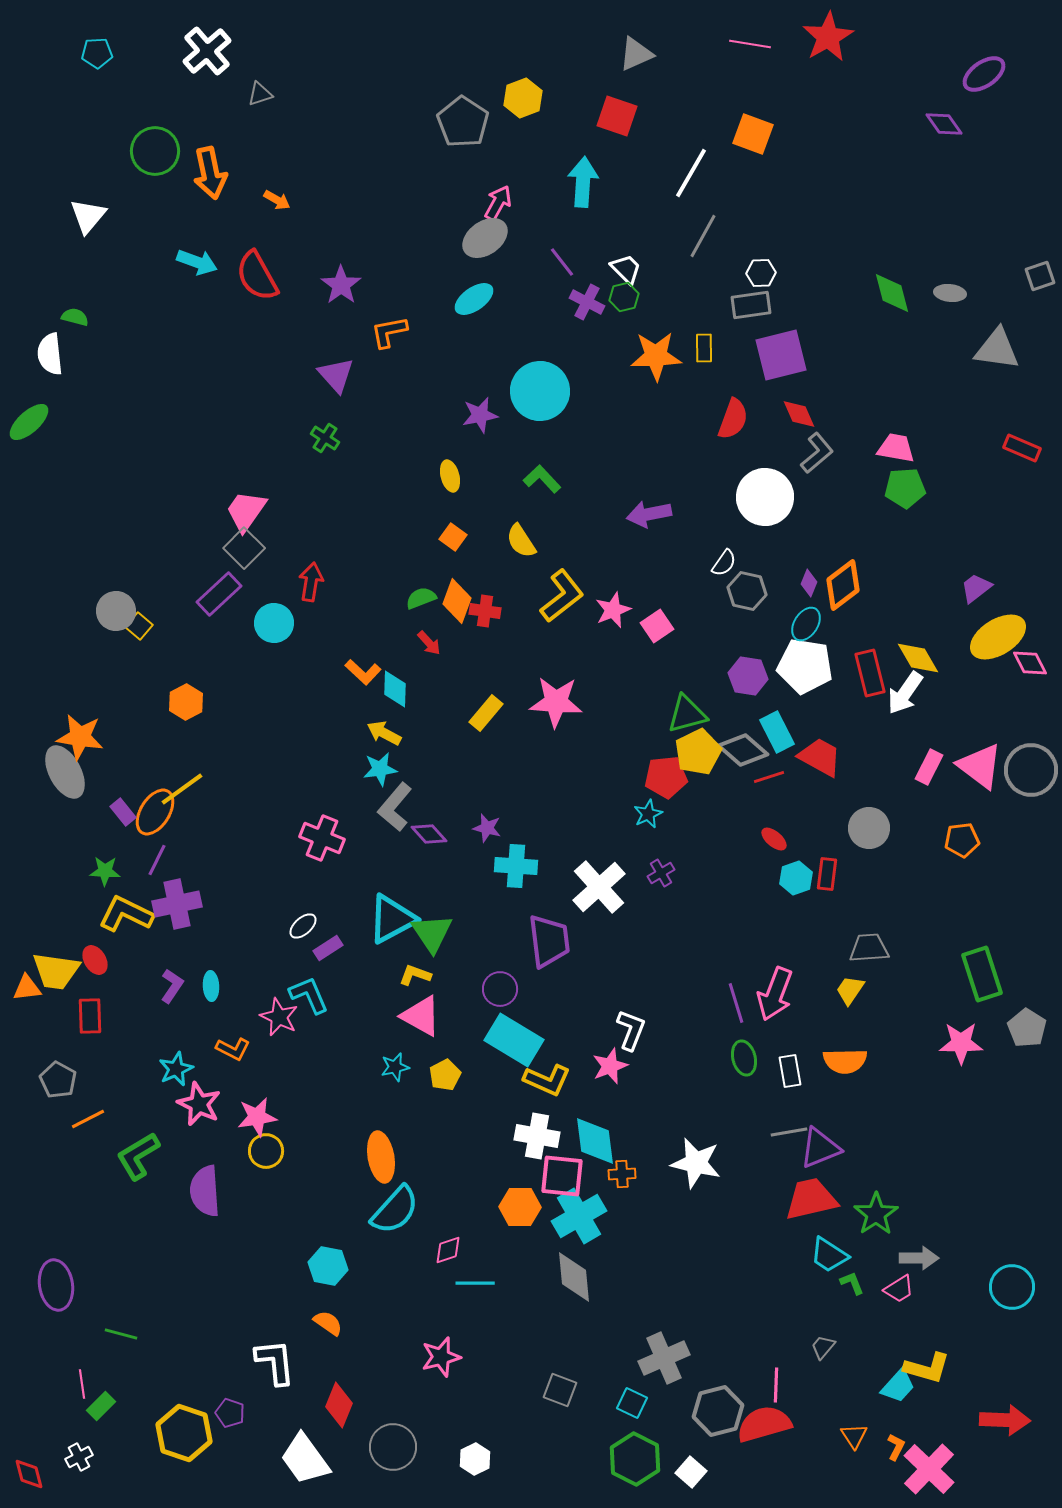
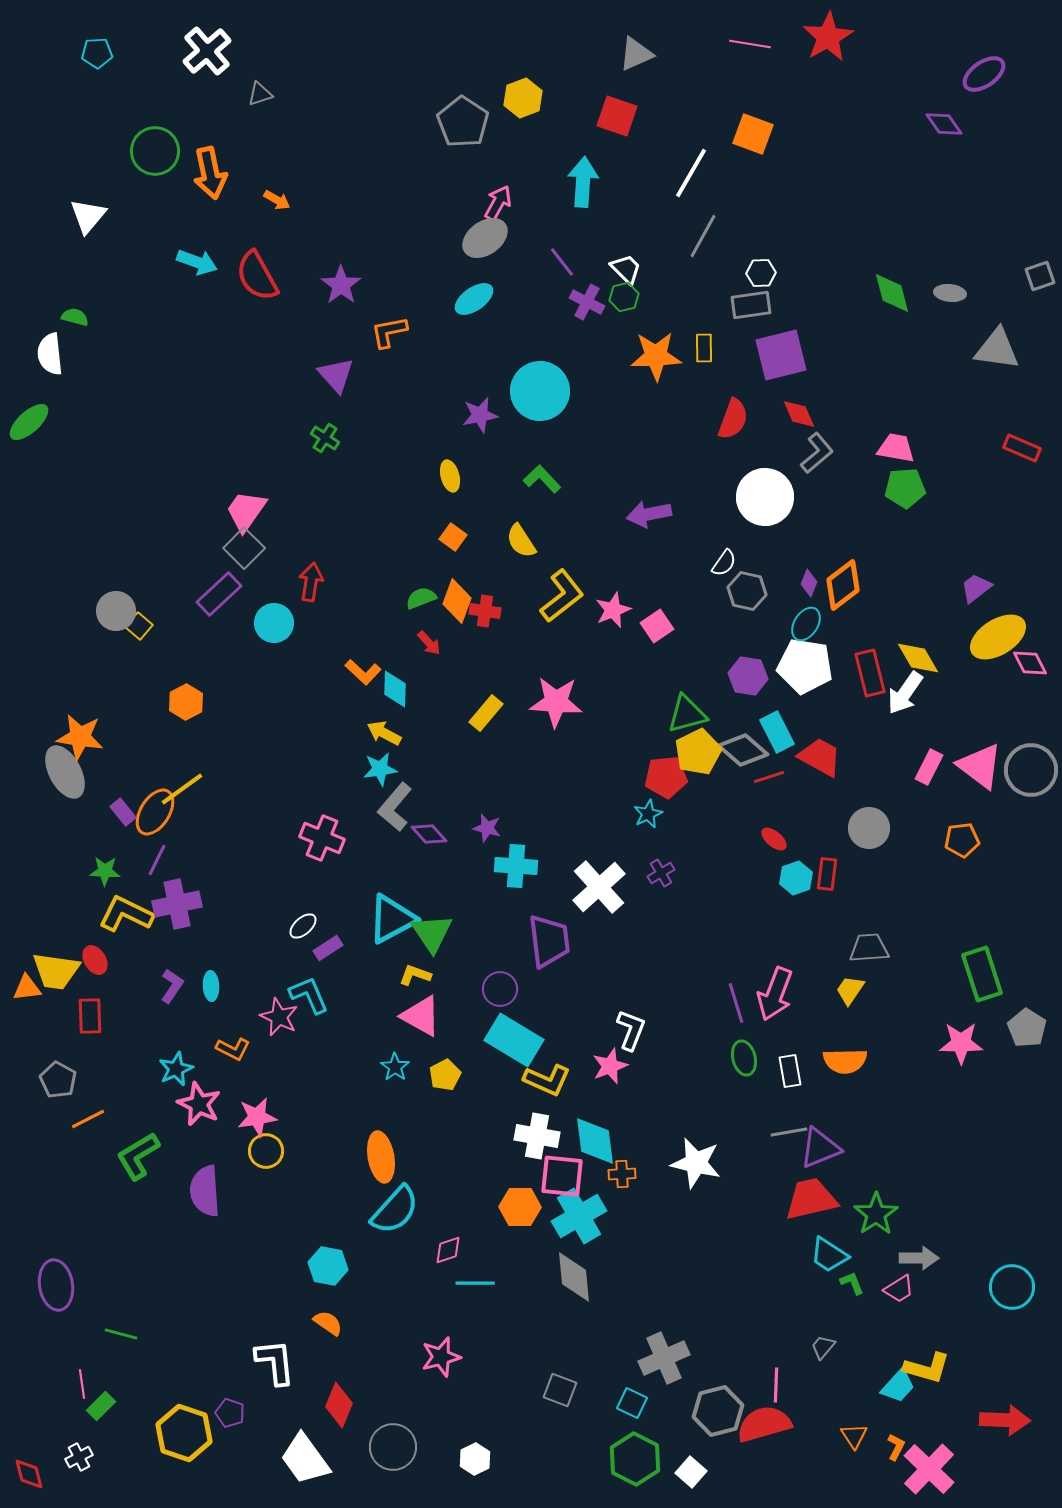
cyan star at (395, 1067): rotated 24 degrees counterclockwise
